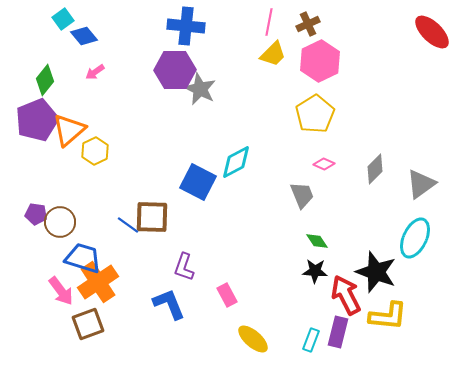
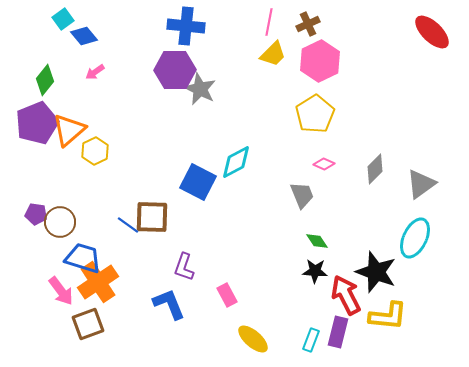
purple pentagon at (37, 120): moved 3 px down
